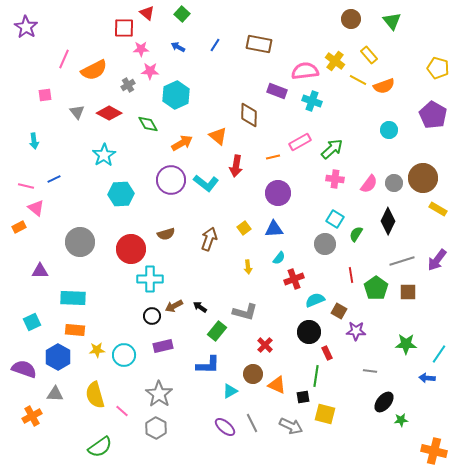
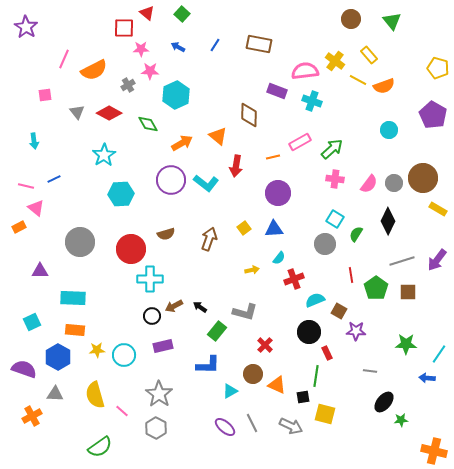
yellow arrow at (248, 267): moved 4 px right, 3 px down; rotated 96 degrees counterclockwise
